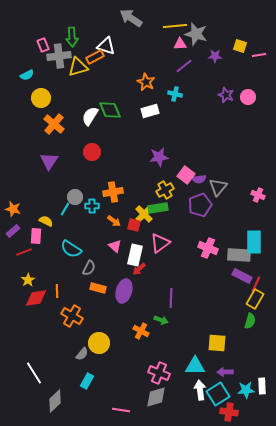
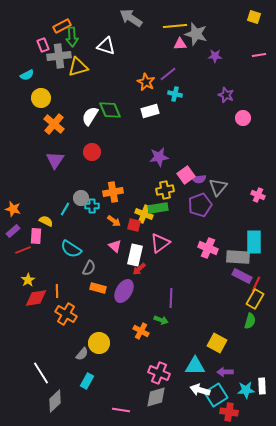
yellow square at (240, 46): moved 14 px right, 29 px up
orange rectangle at (95, 57): moved 33 px left, 31 px up
purple line at (184, 66): moved 16 px left, 8 px down
pink circle at (248, 97): moved 5 px left, 21 px down
purple triangle at (49, 161): moved 6 px right, 1 px up
pink square at (186, 175): rotated 18 degrees clockwise
yellow cross at (165, 190): rotated 18 degrees clockwise
gray circle at (75, 197): moved 6 px right, 1 px down
yellow cross at (144, 214): rotated 24 degrees counterclockwise
red line at (24, 252): moved 1 px left, 2 px up
gray rectangle at (239, 255): moved 1 px left, 2 px down
purple ellipse at (124, 291): rotated 15 degrees clockwise
orange cross at (72, 316): moved 6 px left, 2 px up
yellow square at (217, 343): rotated 24 degrees clockwise
white line at (34, 373): moved 7 px right
white arrow at (200, 390): rotated 66 degrees counterclockwise
cyan square at (218, 394): moved 2 px left, 1 px down
